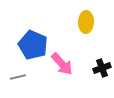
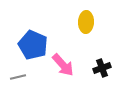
pink arrow: moved 1 px right, 1 px down
